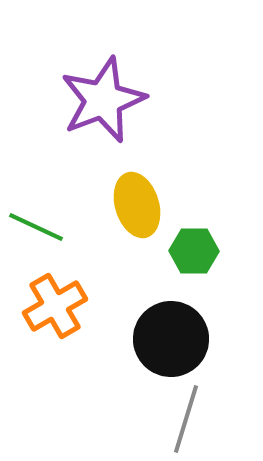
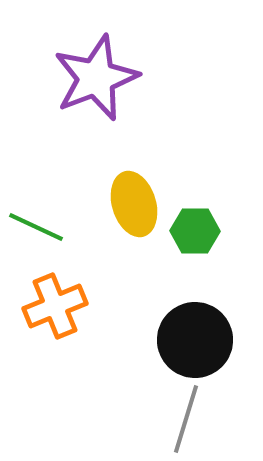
purple star: moved 7 px left, 22 px up
yellow ellipse: moved 3 px left, 1 px up
green hexagon: moved 1 px right, 20 px up
orange cross: rotated 8 degrees clockwise
black circle: moved 24 px right, 1 px down
